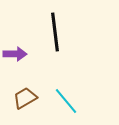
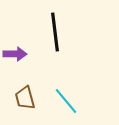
brown trapezoid: rotated 75 degrees counterclockwise
